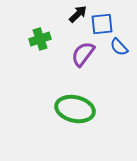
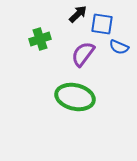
blue square: rotated 15 degrees clockwise
blue semicircle: rotated 24 degrees counterclockwise
green ellipse: moved 12 px up
